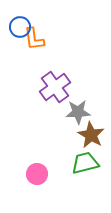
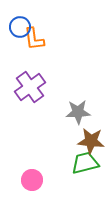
purple cross: moved 25 px left
brown star: moved 6 px down; rotated 24 degrees counterclockwise
pink circle: moved 5 px left, 6 px down
